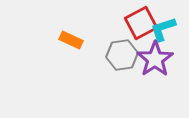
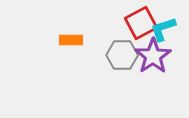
orange rectangle: rotated 25 degrees counterclockwise
gray hexagon: rotated 8 degrees clockwise
purple star: moved 2 px left, 3 px up
